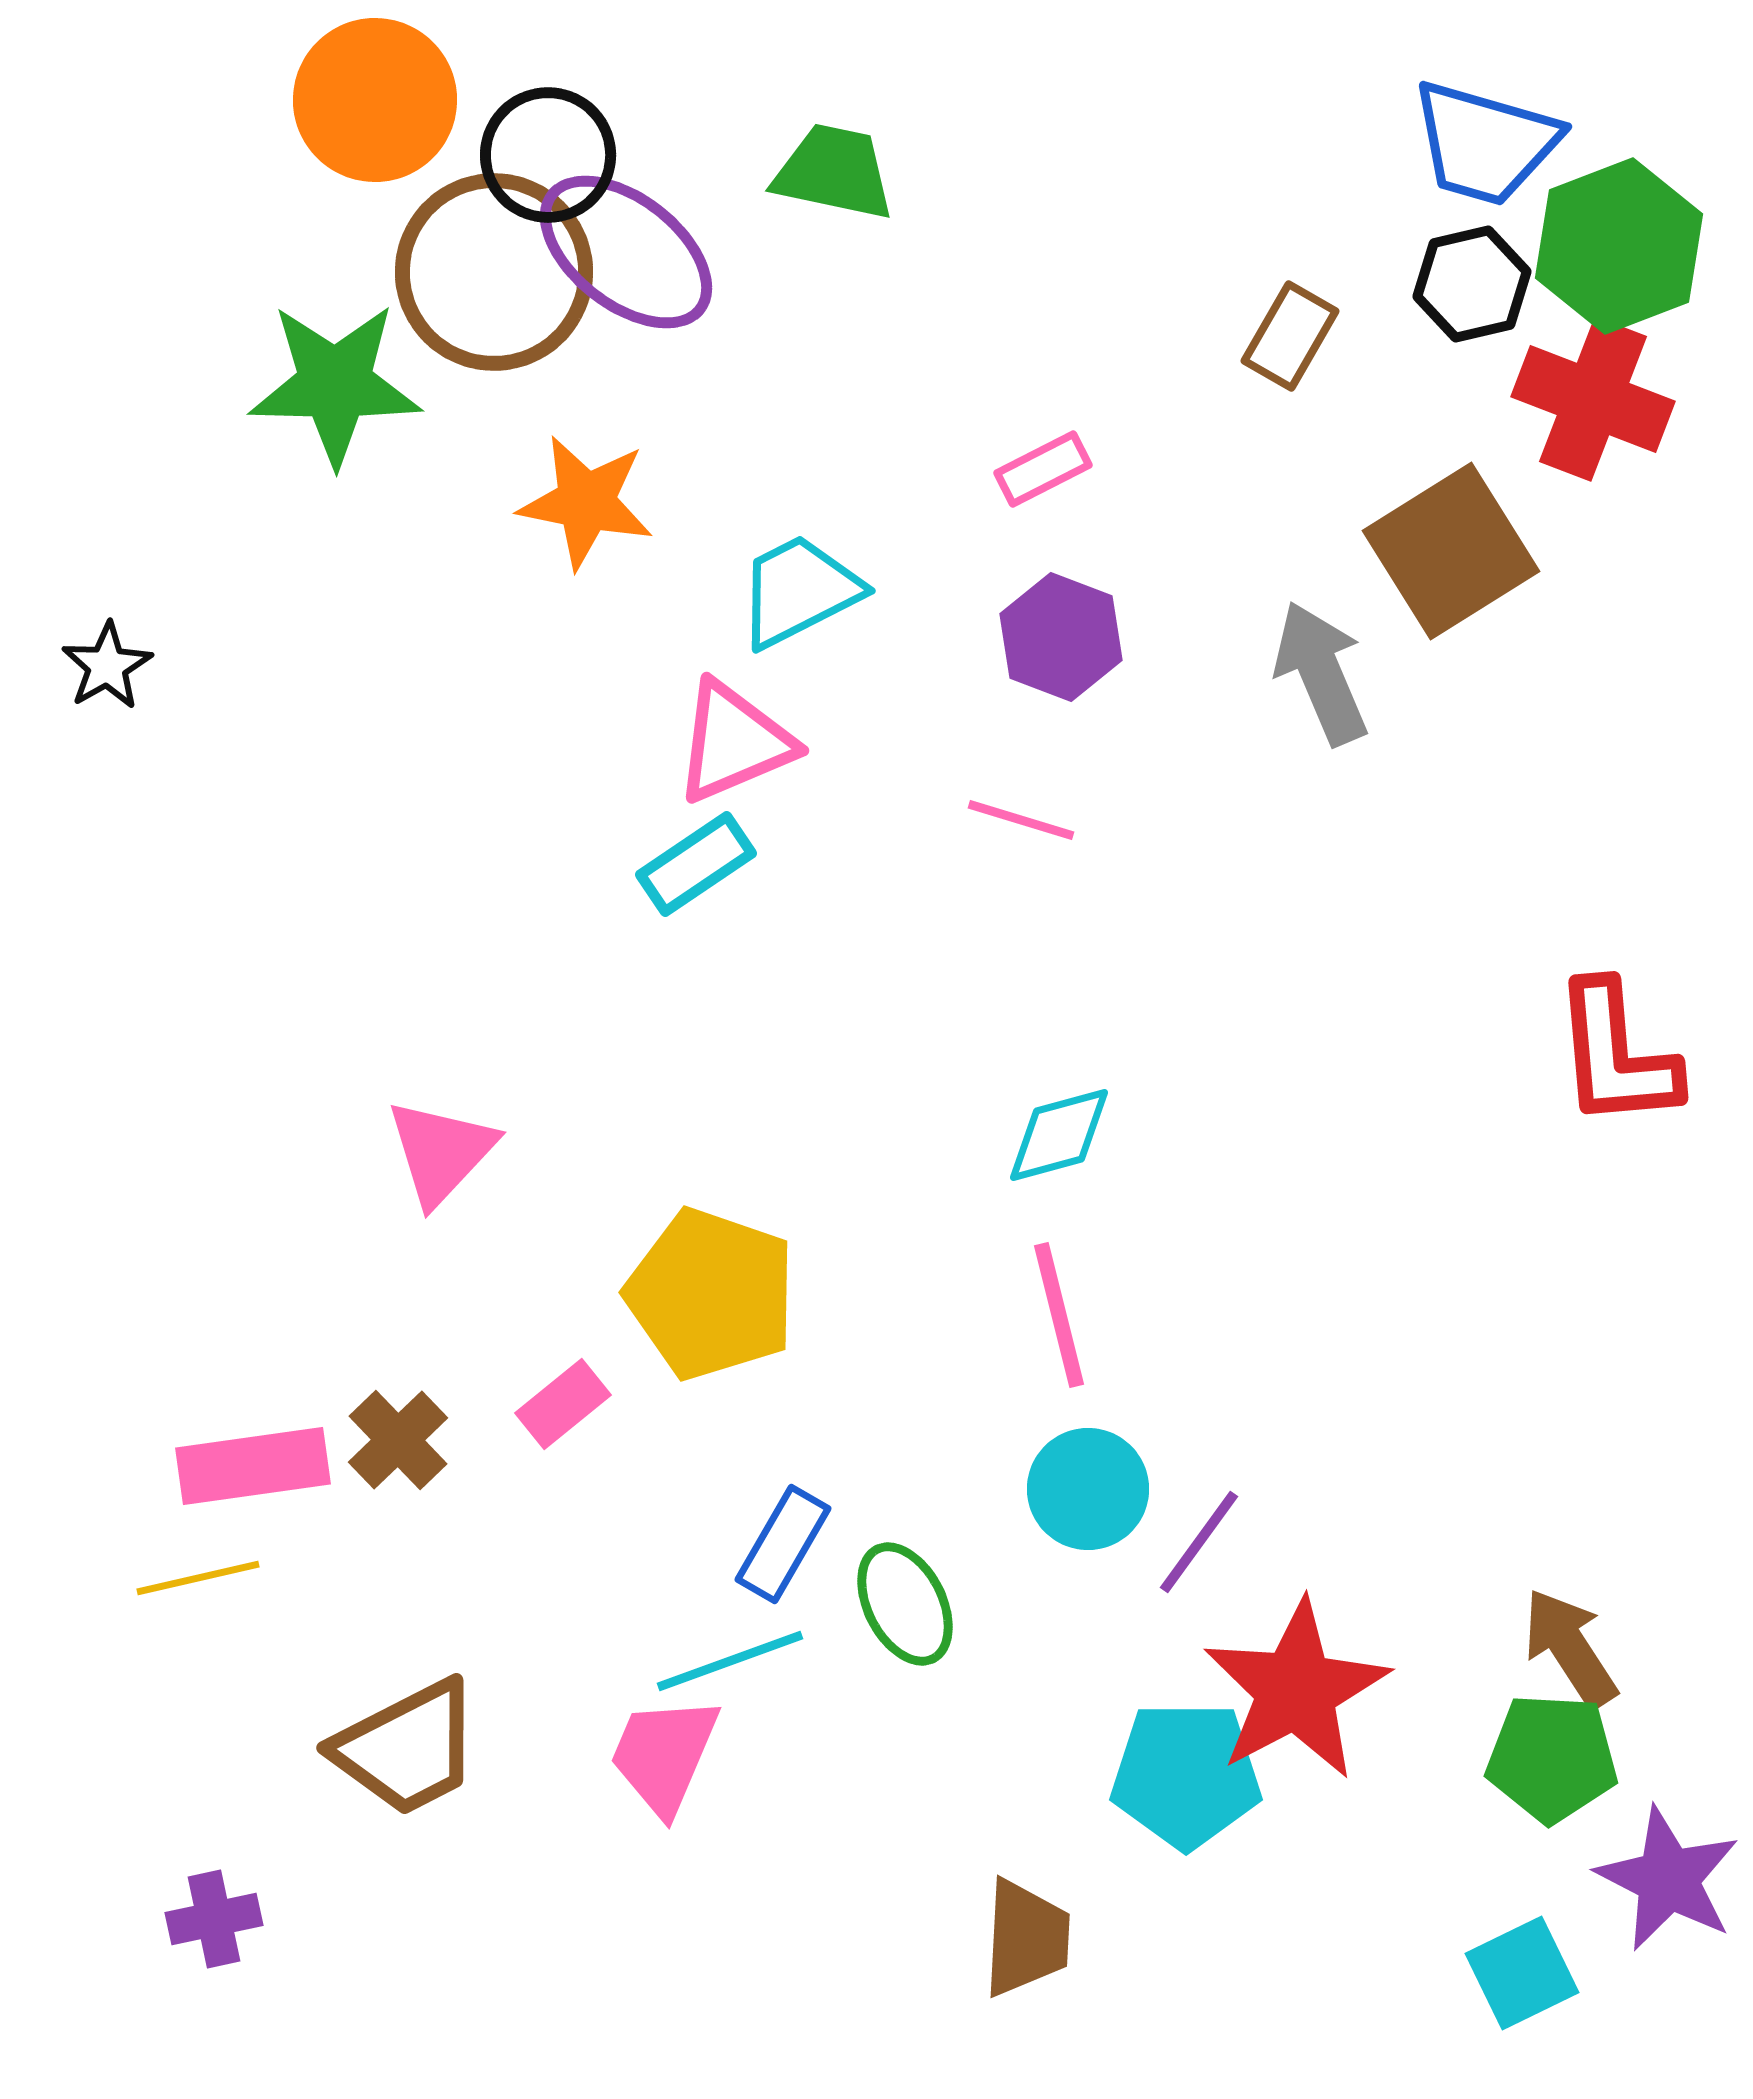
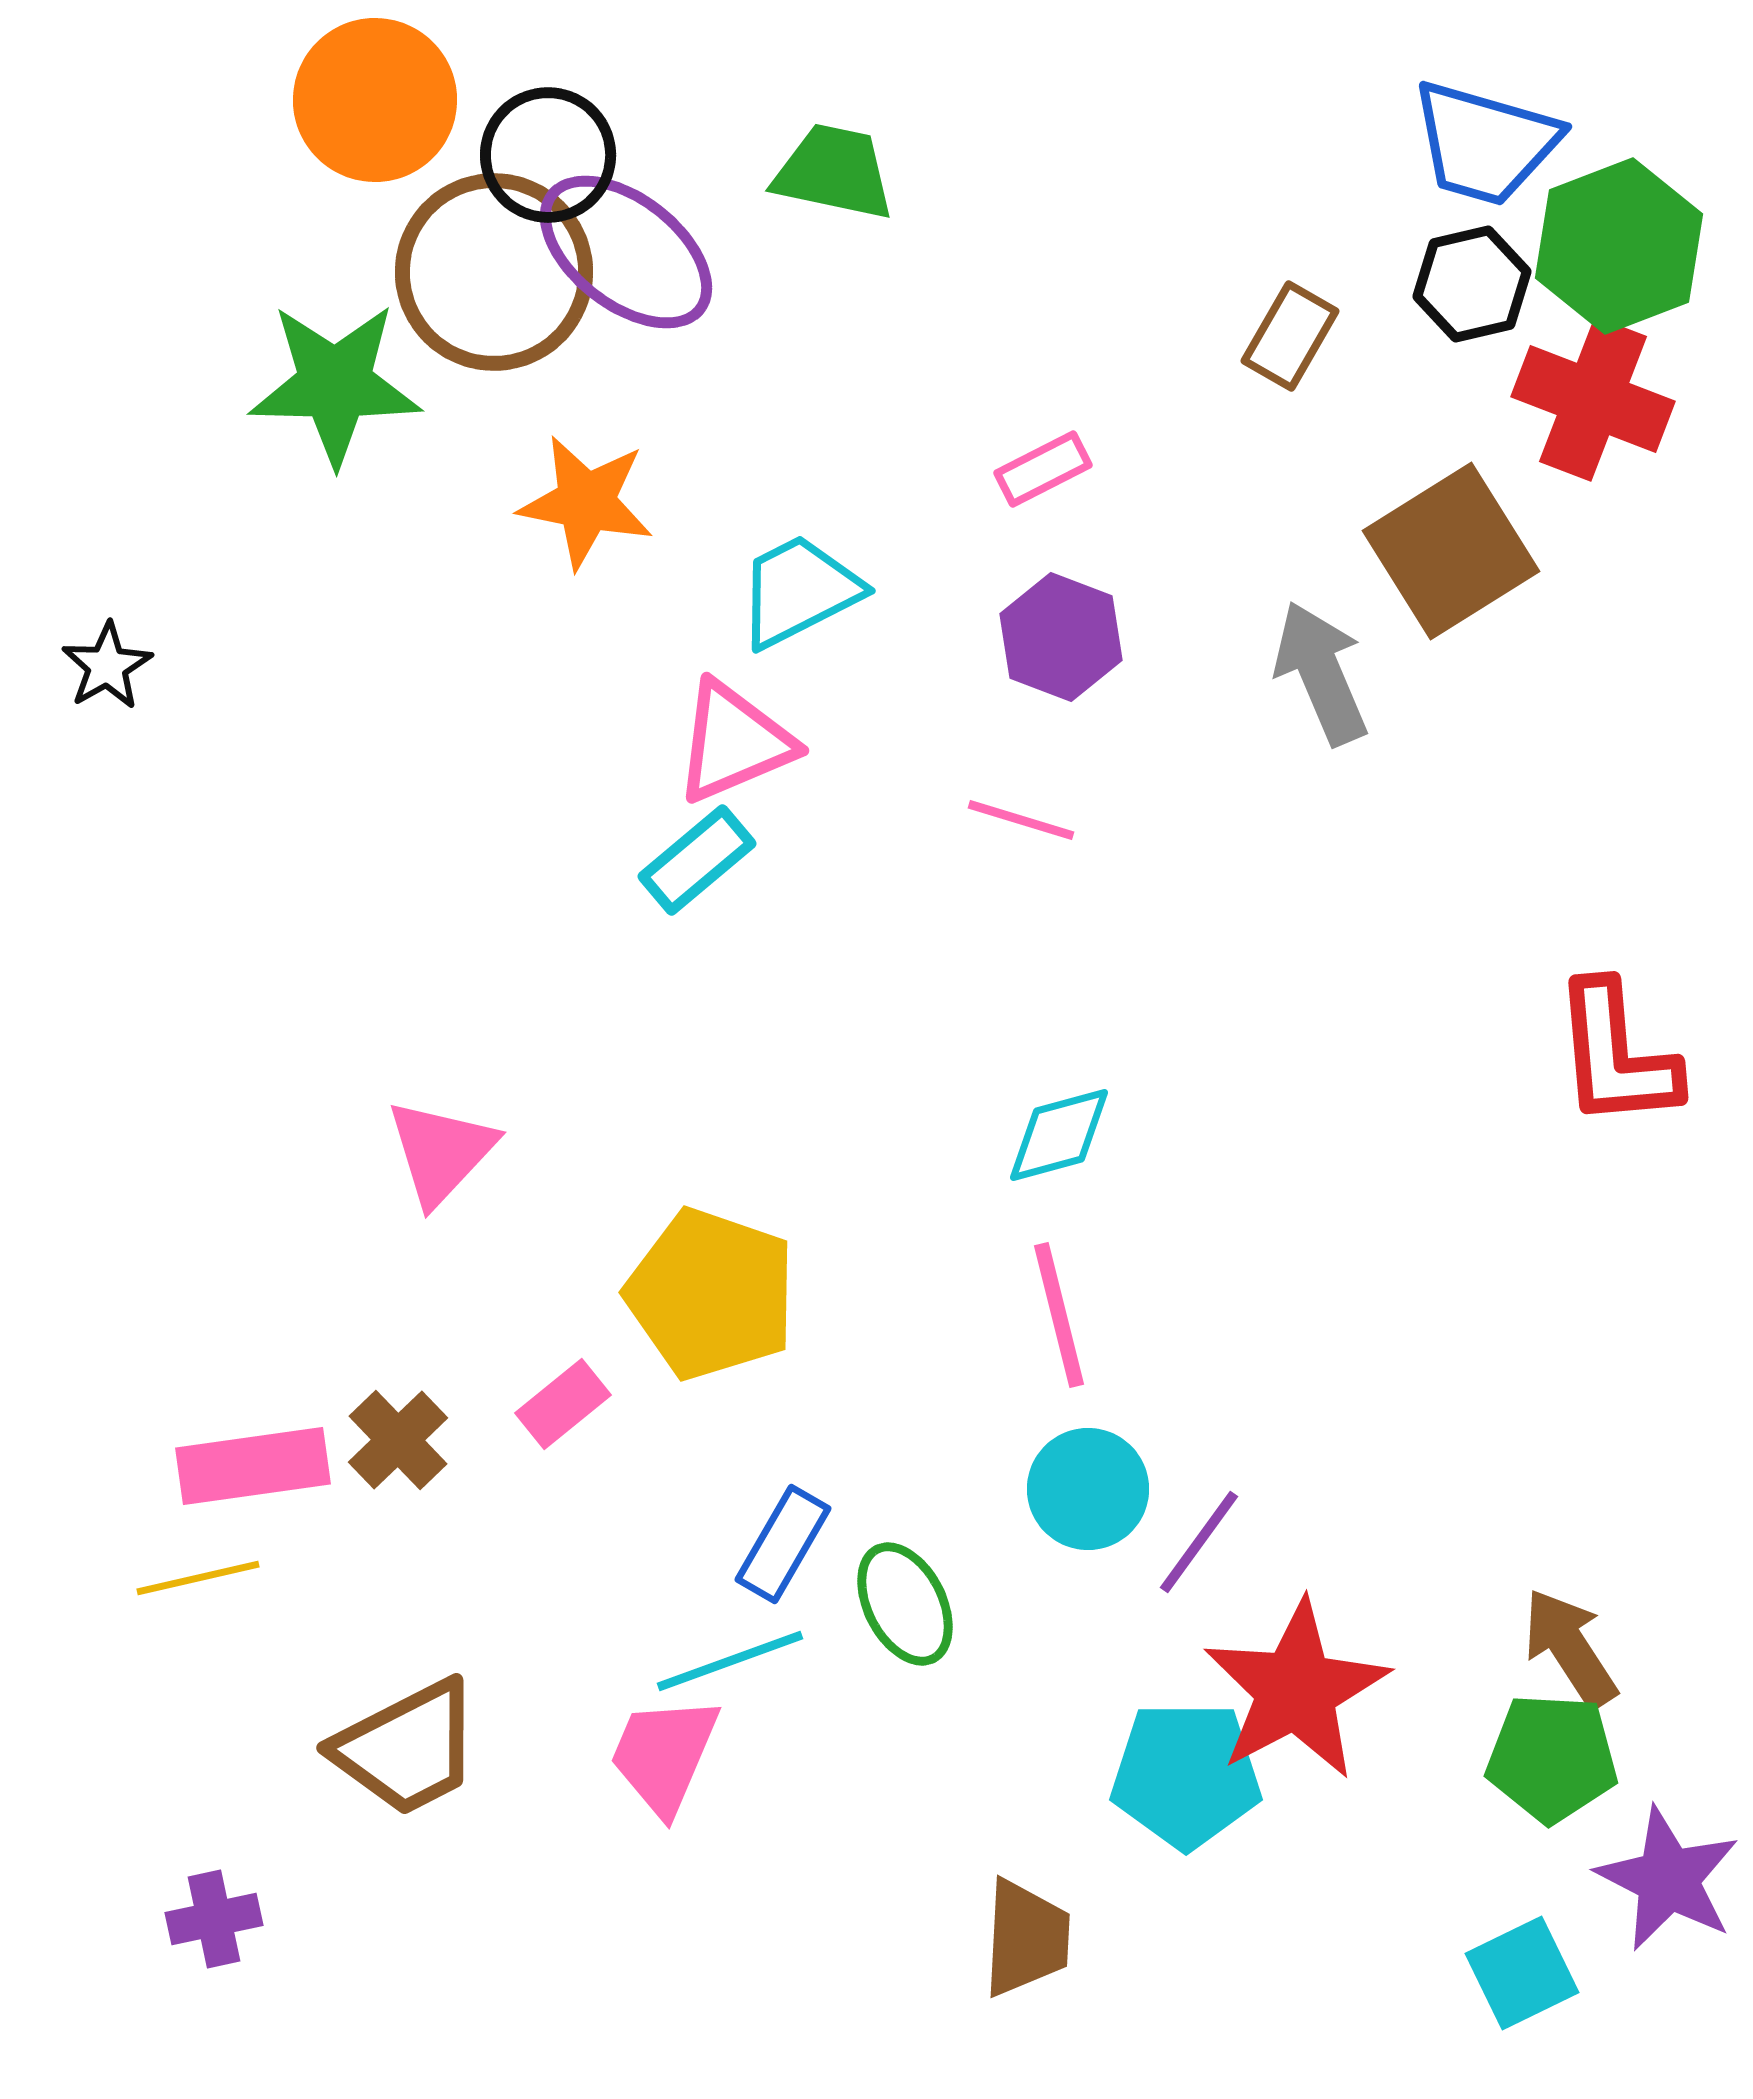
cyan rectangle at (696, 864): moved 1 px right, 4 px up; rotated 6 degrees counterclockwise
